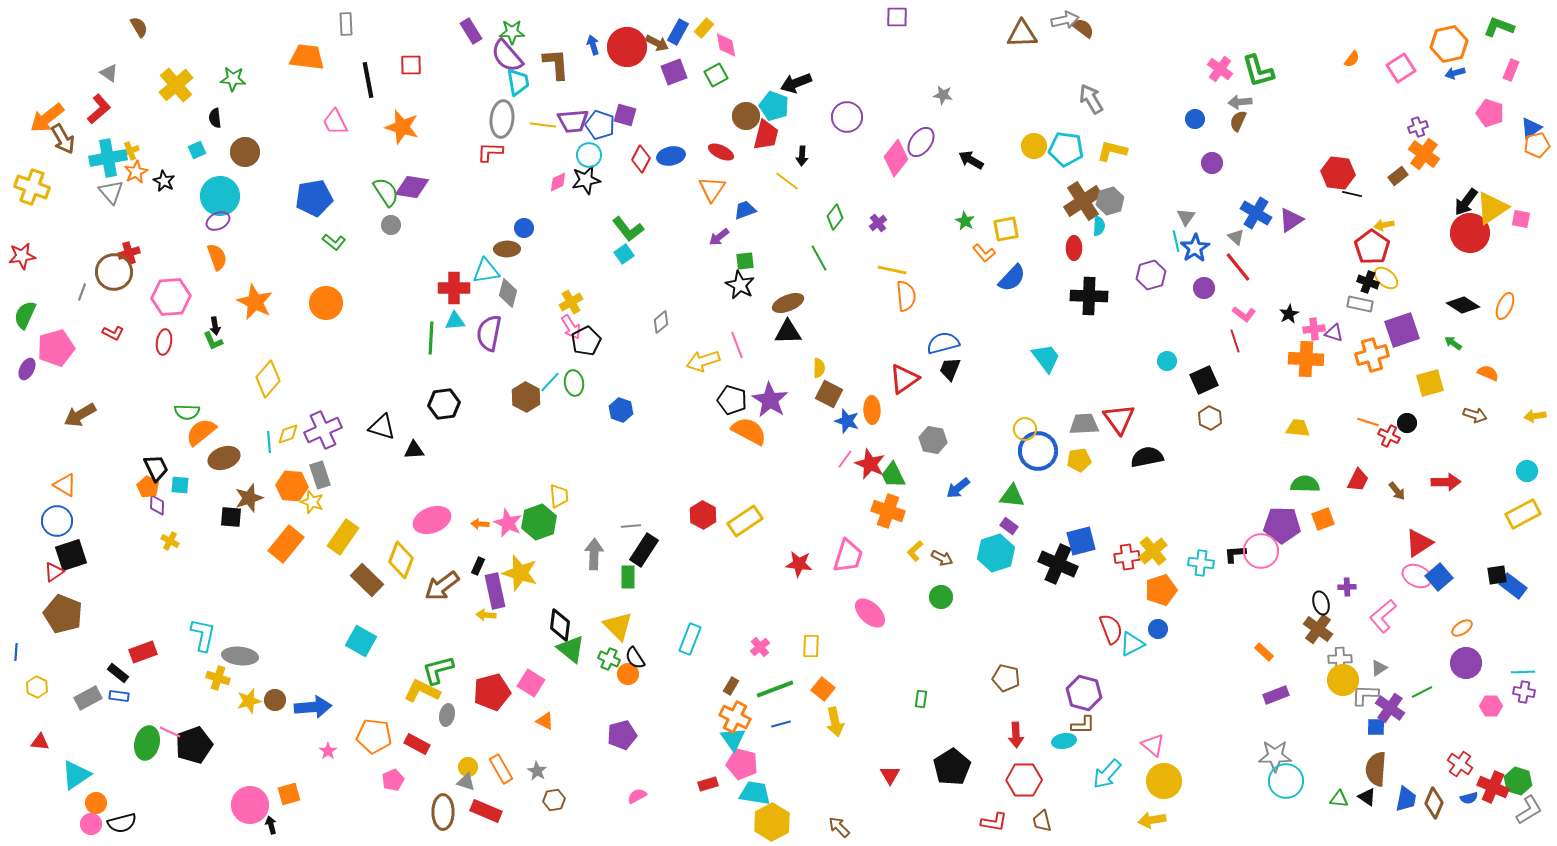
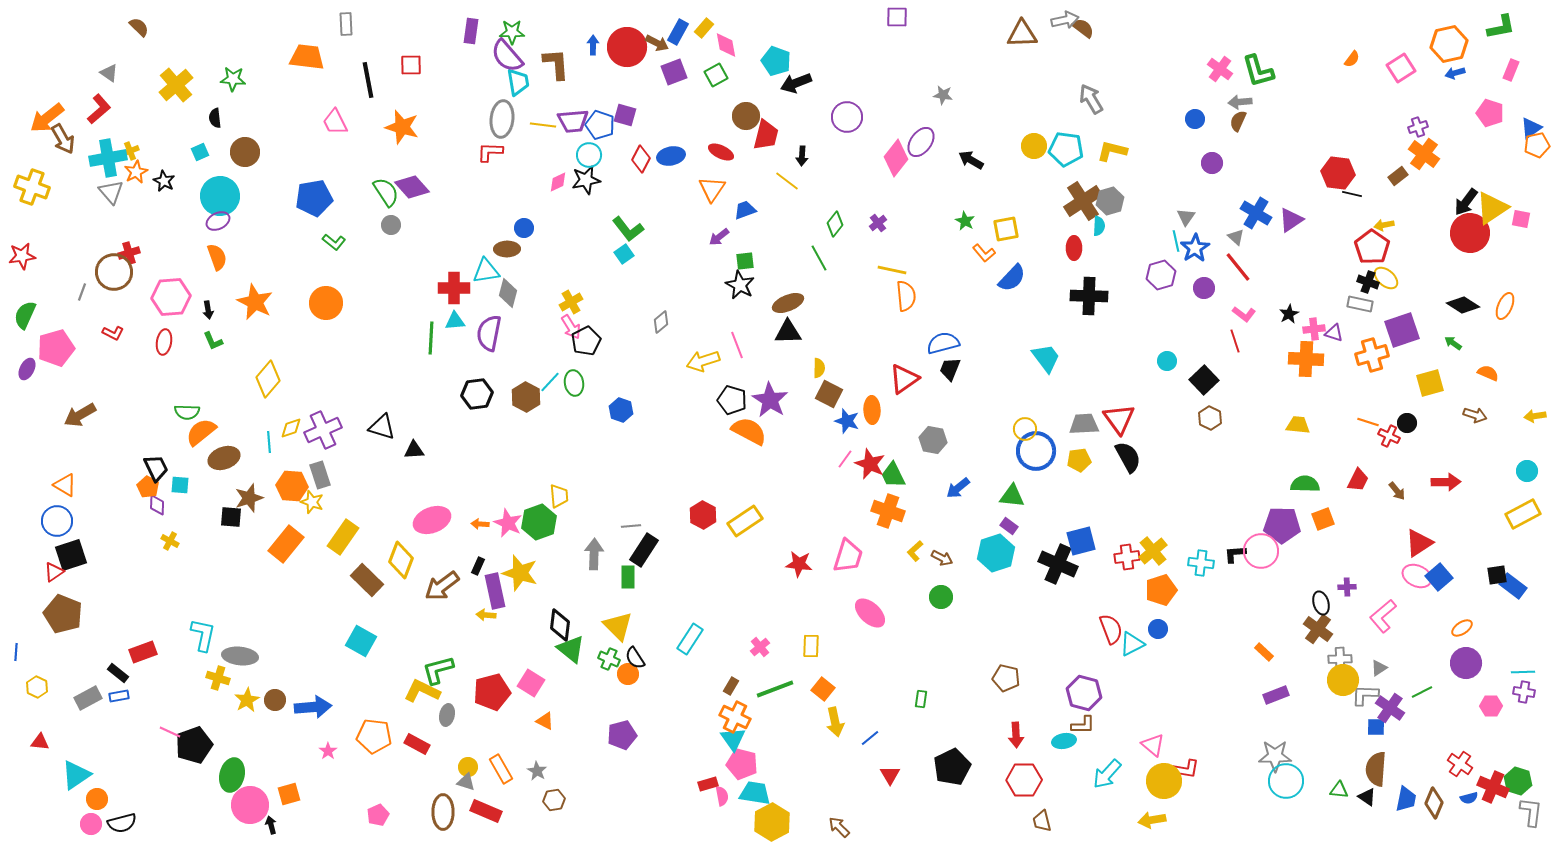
brown semicircle at (139, 27): rotated 15 degrees counterclockwise
green L-shape at (1499, 27): moved 2 px right; rotated 148 degrees clockwise
purple rectangle at (471, 31): rotated 40 degrees clockwise
blue arrow at (593, 45): rotated 18 degrees clockwise
cyan pentagon at (774, 106): moved 2 px right, 45 px up
cyan square at (197, 150): moved 3 px right, 2 px down
purple diamond at (412, 187): rotated 40 degrees clockwise
green diamond at (835, 217): moved 7 px down
purple hexagon at (1151, 275): moved 10 px right
black arrow at (215, 326): moved 7 px left, 16 px up
black square at (1204, 380): rotated 20 degrees counterclockwise
black hexagon at (444, 404): moved 33 px right, 10 px up
yellow trapezoid at (1298, 428): moved 3 px up
yellow diamond at (288, 434): moved 3 px right, 6 px up
blue circle at (1038, 451): moved 2 px left
black semicircle at (1147, 457): moved 19 px left; rotated 72 degrees clockwise
cyan rectangle at (690, 639): rotated 12 degrees clockwise
blue rectangle at (119, 696): rotated 18 degrees counterclockwise
yellow star at (249, 701): moved 2 px left, 1 px up; rotated 15 degrees counterclockwise
blue line at (781, 724): moved 89 px right, 14 px down; rotated 24 degrees counterclockwise
green ellipse at (147, 743): moved 85 px right, 32 px down
black pentagon at (952, 767): rotated 6 degrees clockwise
pink pentagon at (393, 780): moved 15 px left, 35 px down
pink semicircle at (637, 796): moved 85 px right; rotated 108 degrees clockwise
green triangle at (1339, 799): moved 9 px up
orange circle at (96, 803): moved 1 px right, 4 px up
gray L-shape at (1529, 810): moved 2 px right, 2 px down; rotated 52 degrees counterclockwise
red L-shape at (994, 822): moved 192 px right, 53 px up
